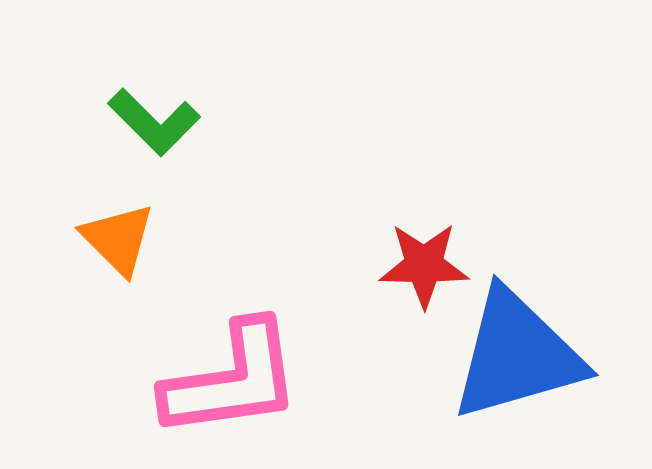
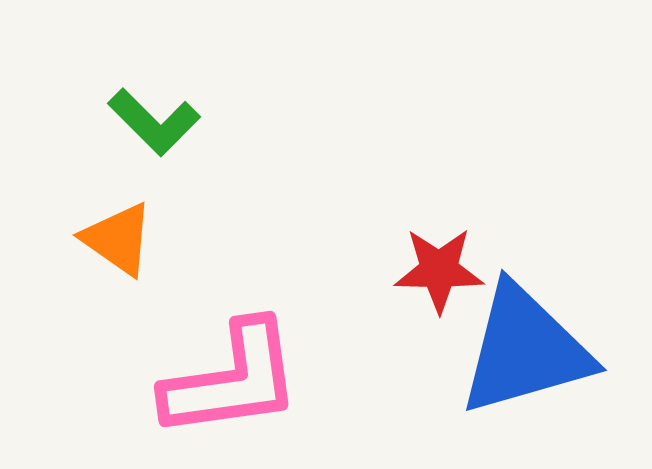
orange triangle: rotated 10 degrees counterclockwise
red star: moved 15 px right, 5 px down
blue triangle: moved 8 px right, 5 px up
